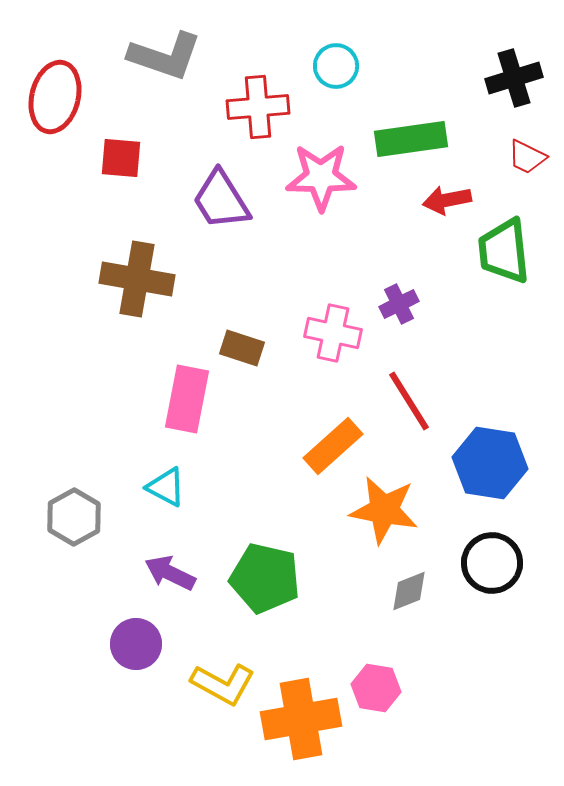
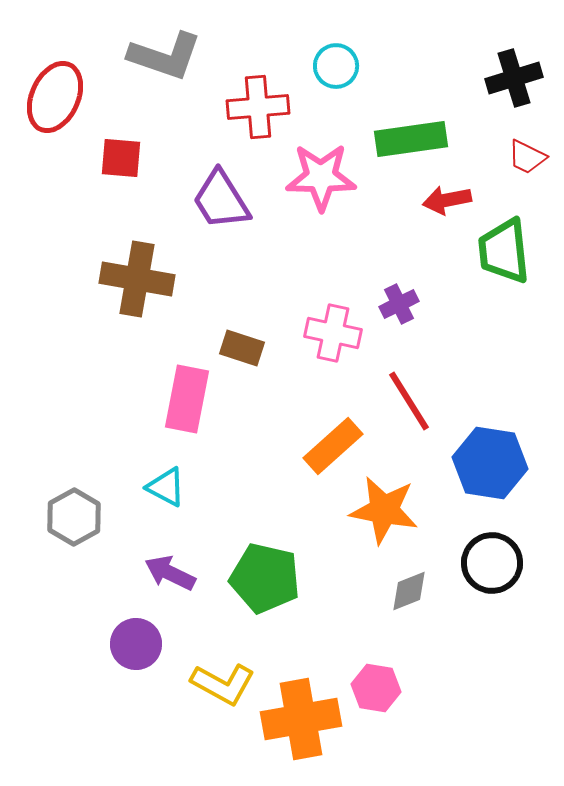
red ellipse: rotated 10 degrees clockwise
